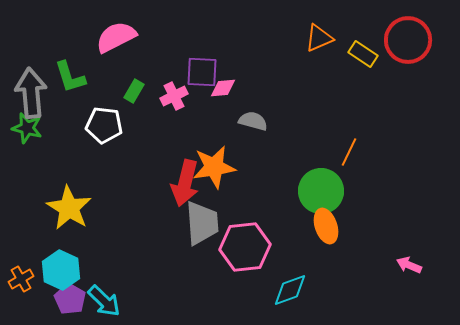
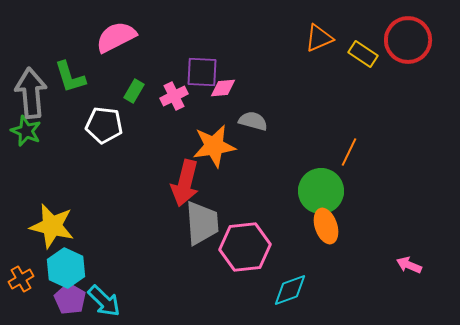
green star: moved 1 px left, 3 px down; rotated 8 degrees clockwise
orange star: moved 21 px up
yellow star: moved 17 px left, 18 px down; rotated 18 degrees counterclockwise
cyan hexagon: moved 5 px right, 2 px up
